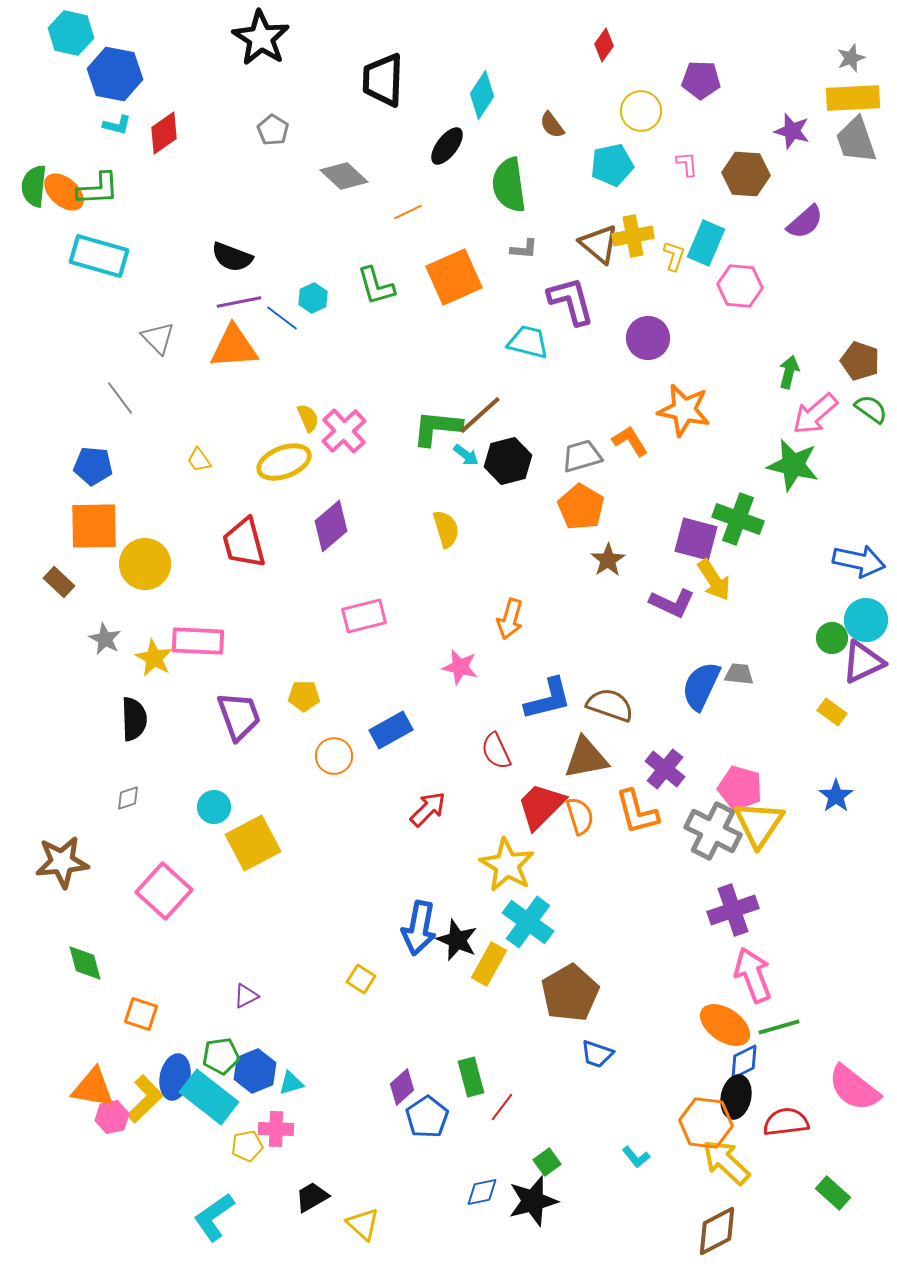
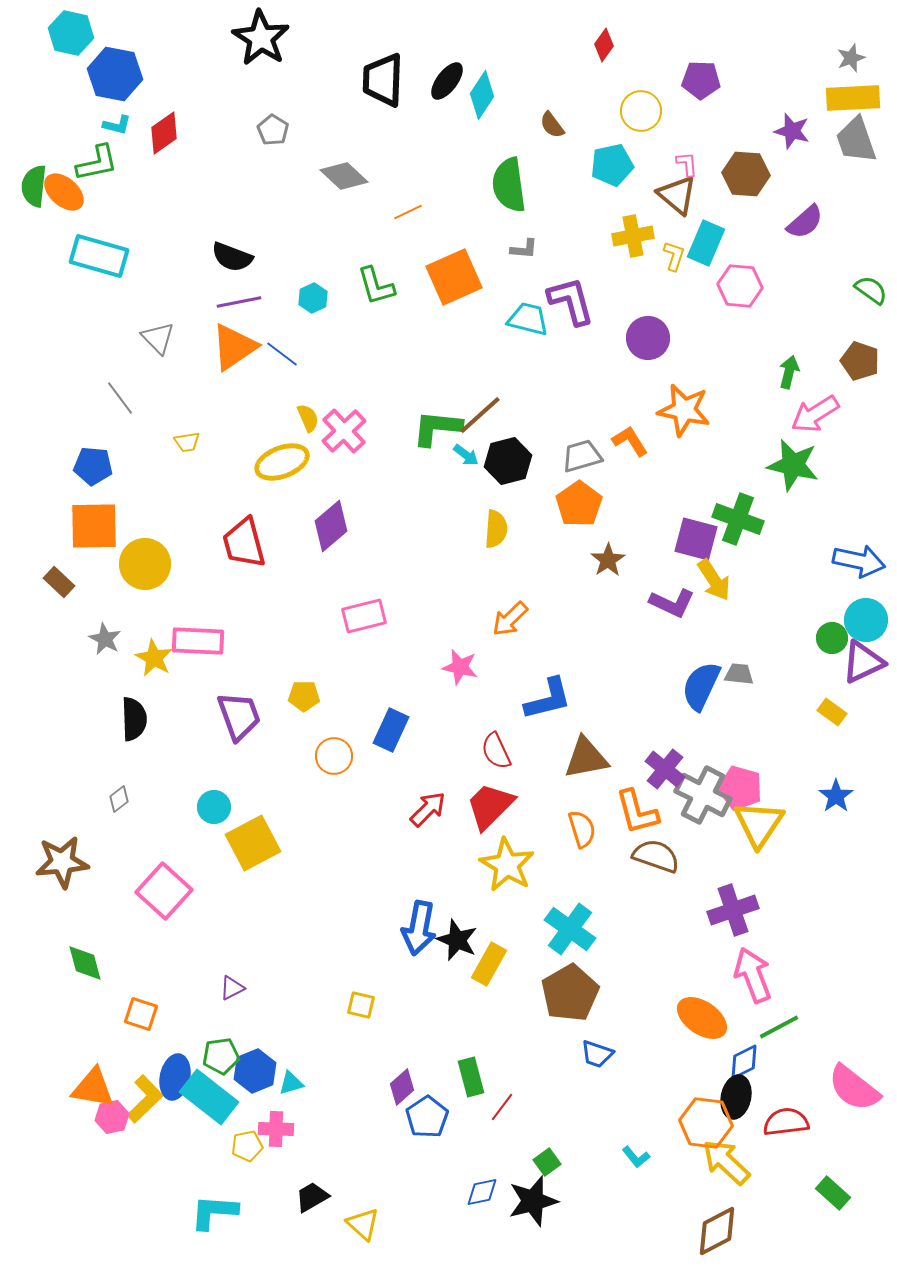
black ellipse at (447, 146): moved 65 px up
green L-shape at (98, 189): moved 1 px left, 26 px up; rotated 9 degrees counterclockwise
brown triangle at (599, 244): moved 78 px right, 49 px up
blue line at (282, 318): moved 36 px down
cyan trapezoid at (528, 342): moved 23 px up
orange triangle at (234, 347): rotated 30 degrees counterclockwise
green semicircle at (871, 409): moved 119 px up
pink arrow at (815, 414): rotated 9 degrees clockwise
yellow trapezoid at (199, 460): moved 12 px left, 18 px up; rotated 64 degrees counterclockwise
yellow ellipse at (284, 462): moved 2 px left
orange pentagon at (581, 507): moved 2 px left, 3 px up; rotated 6 degrees clockwise
yellow semicircle at (446, 529): moved 50 px right; rotated 21 degrees clockwise
orange arrow at (510, 619): rotated 30 degrees clockwise
brown semicircle at (610, 705): moved 46 px right, 151 px down
blue rectangle at (391, 730): rotated 36 degrees counterclockwise
gray diamond at (128, 798): moved 9 px left, 1 px down; rotated 20 degrees counterclockwise
red trapezoid at (541, 806): moved 51 px left
orange semicircle at (580, 816): moved 2 px right, 13 px down
gray cross at (713, 831): moved 10 px left, 36 px up
cyan cross at (528, 922): moved 42 px right, 7 px down
yellow square at (361, 979): moved 26 px down; rotated 20 degrees counterclockwise
purple triangle at (246, 996): moved 14 px left, 8 px up
orange ellipse at (725, 1025): moved 23 px left, 7 px up
green line at (779, 1027): rotated 12 degrees counterclockwise
cyan L-shape at (214, 1217): moved 5 px up; rotated 39 degrees clockwise
